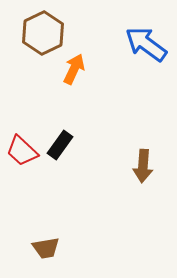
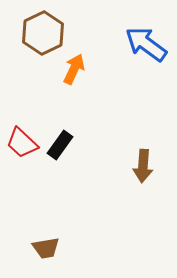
red trapezoid: moved 8 px up
